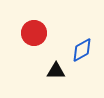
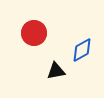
black triangle: rotated 12 degrees counterclockwise
